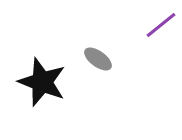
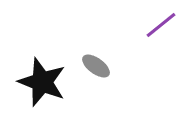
gray ellipse: moved 2 px left, 7 px down
